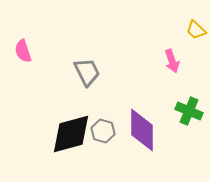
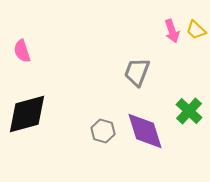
pink semicircle: moved 1 px left
pink arrow: moved 30 px up
gray trapezoid: moved 50 px right; rotated 132 degrees counterclockwise
green cross: rotated 20 degrees clockwise
purple diamond: moved 3 px right, 1 px down; rotated 18 degrees counterclockwise
black diamond: moved 44 px left, 20 px up
